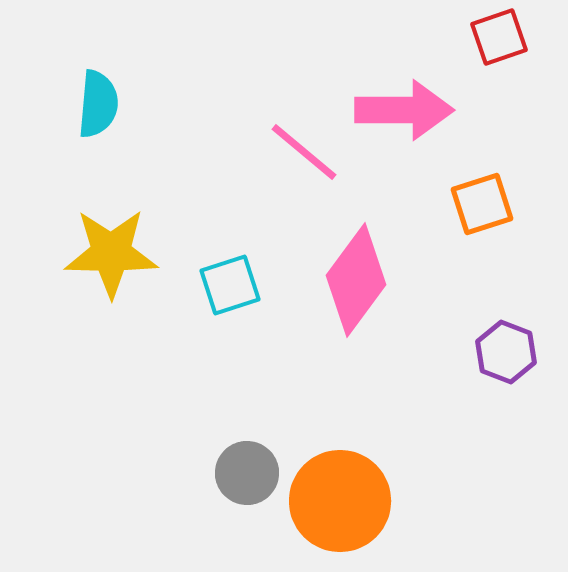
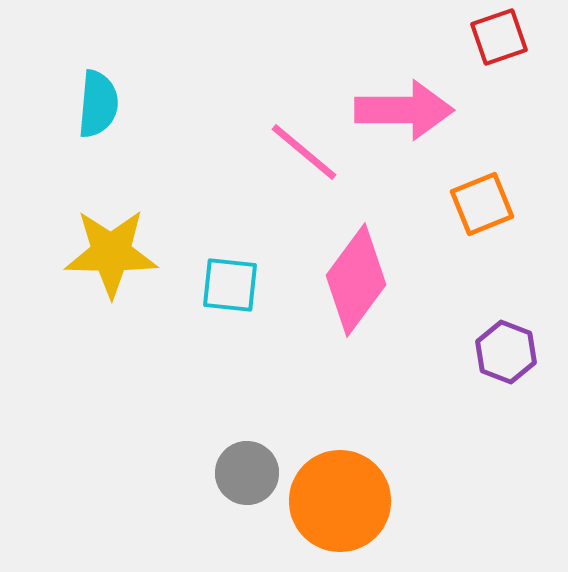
orange square: rotated 4 degrees counterclockwise
cyan square: rotated 24 degrees clockwise
